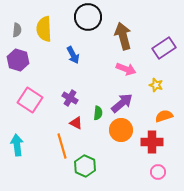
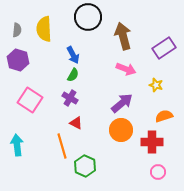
green semicircle: moved 25 px left, 38 px up; rotated 24 degrees clockwise
